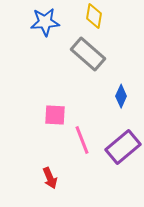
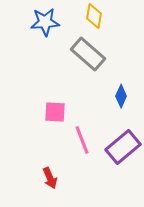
pink square: moved 3 px up
